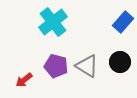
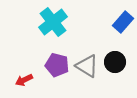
black circle: moved 5 px left
purple pentagon: moved 1 px right, 1 px up
red arrow: rotated 12 degrees clockwise
